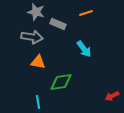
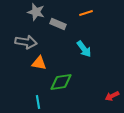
gray arrow: moved 6 px left, 5 px down
orange triangle: moved 1 px right, 1 px down
